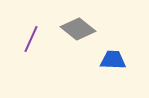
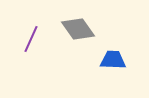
gray diamond: rotated 16 degrees clockwise
